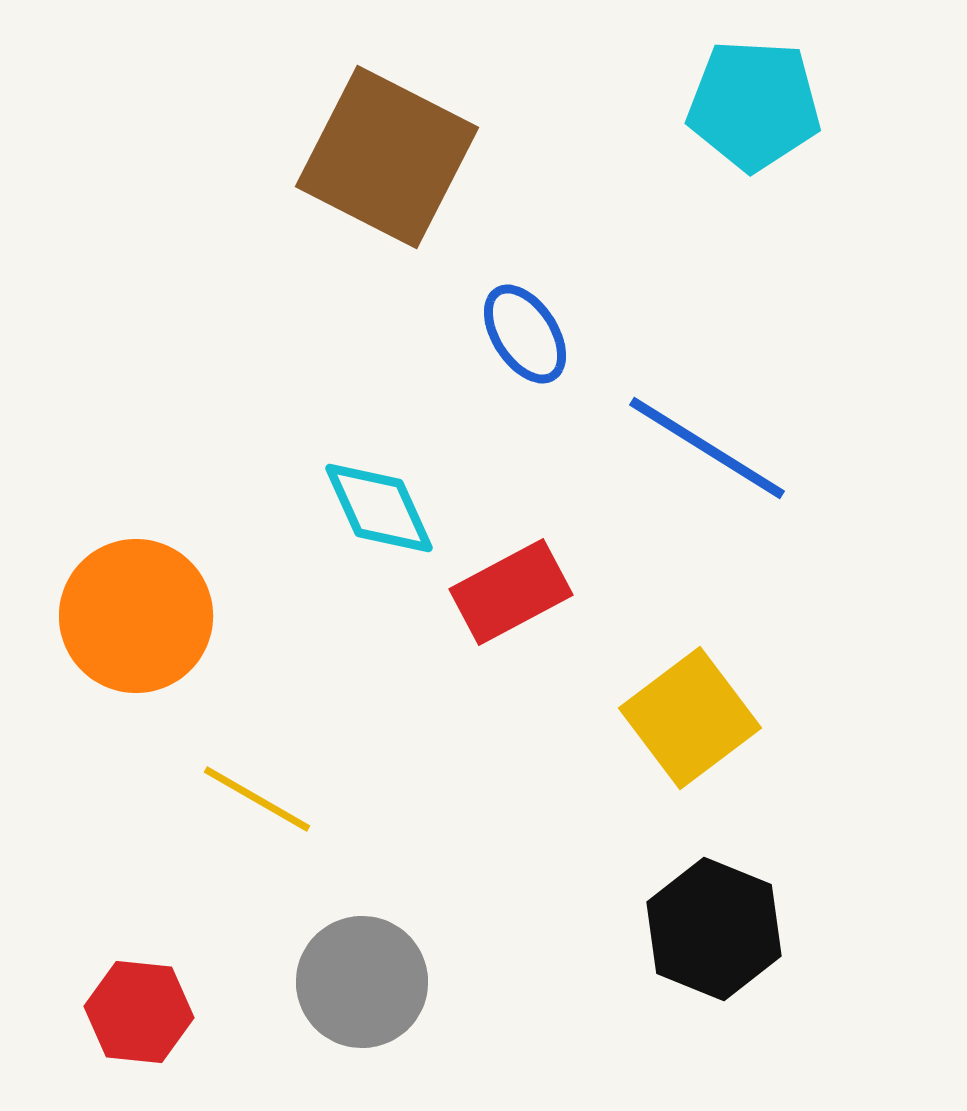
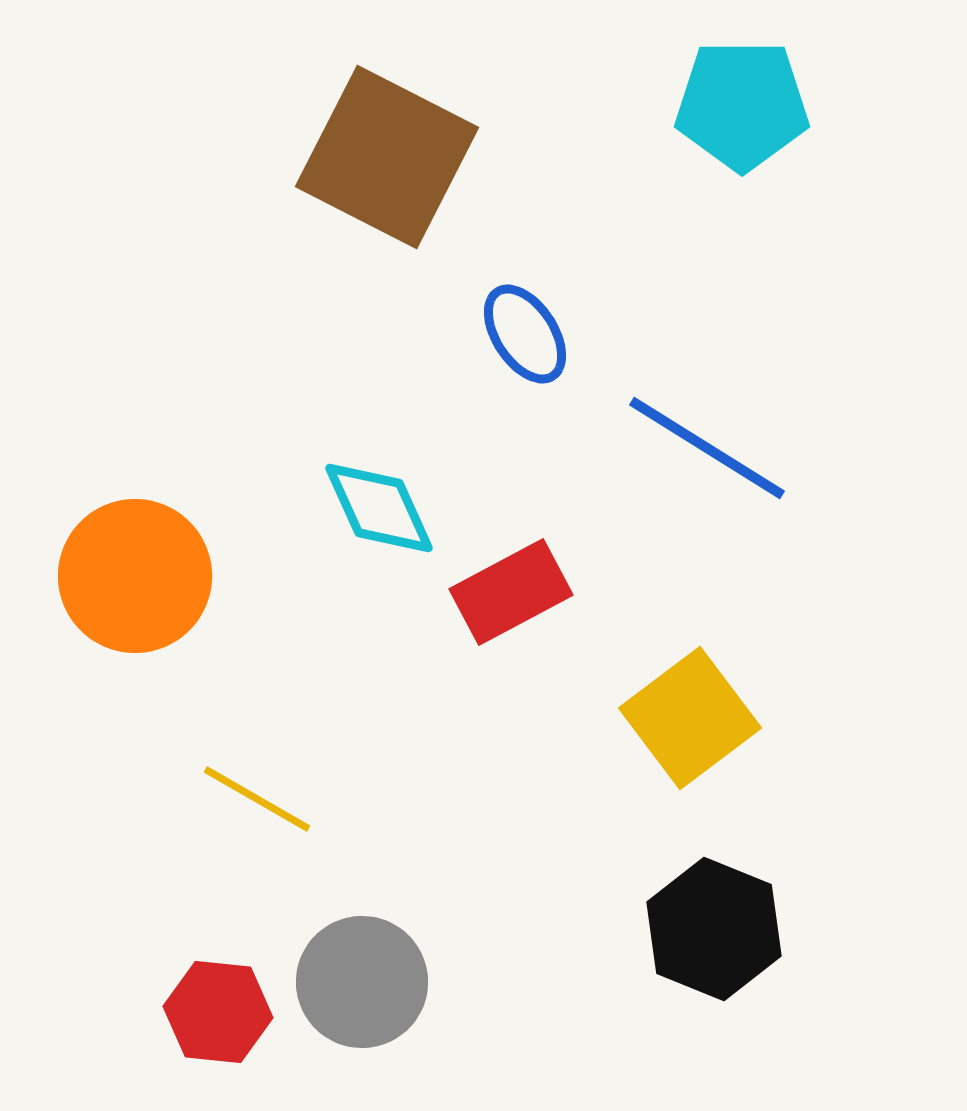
cyan pentagon: moved 12 px left; rotated 3 degrees counterclockwise
orange circle: moved 1 px left, 40 px up
red hexagon: moved 79 px right
